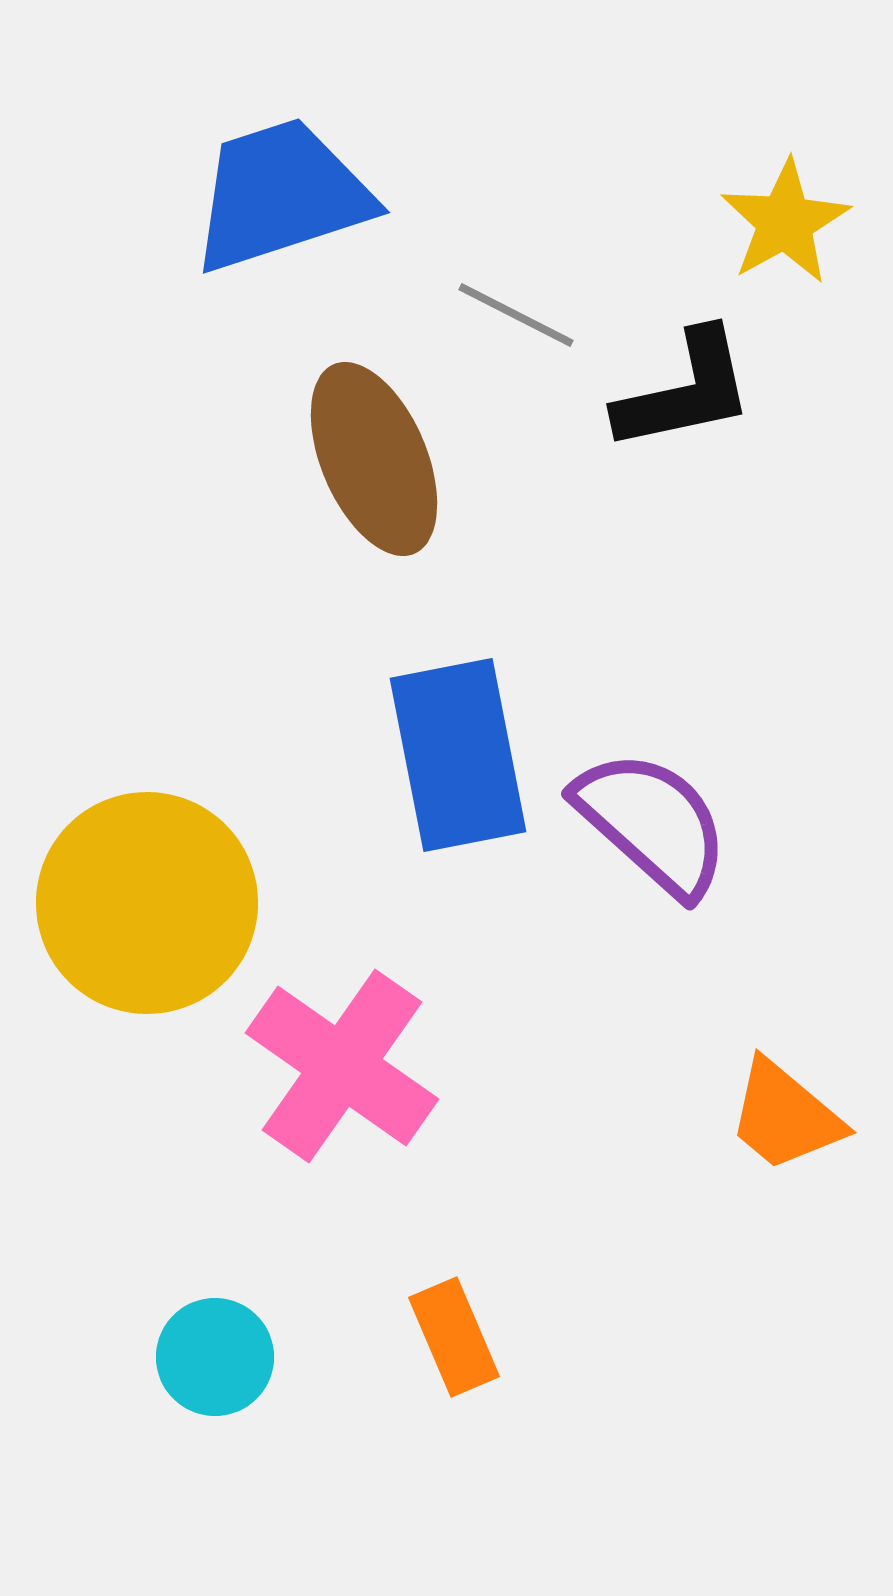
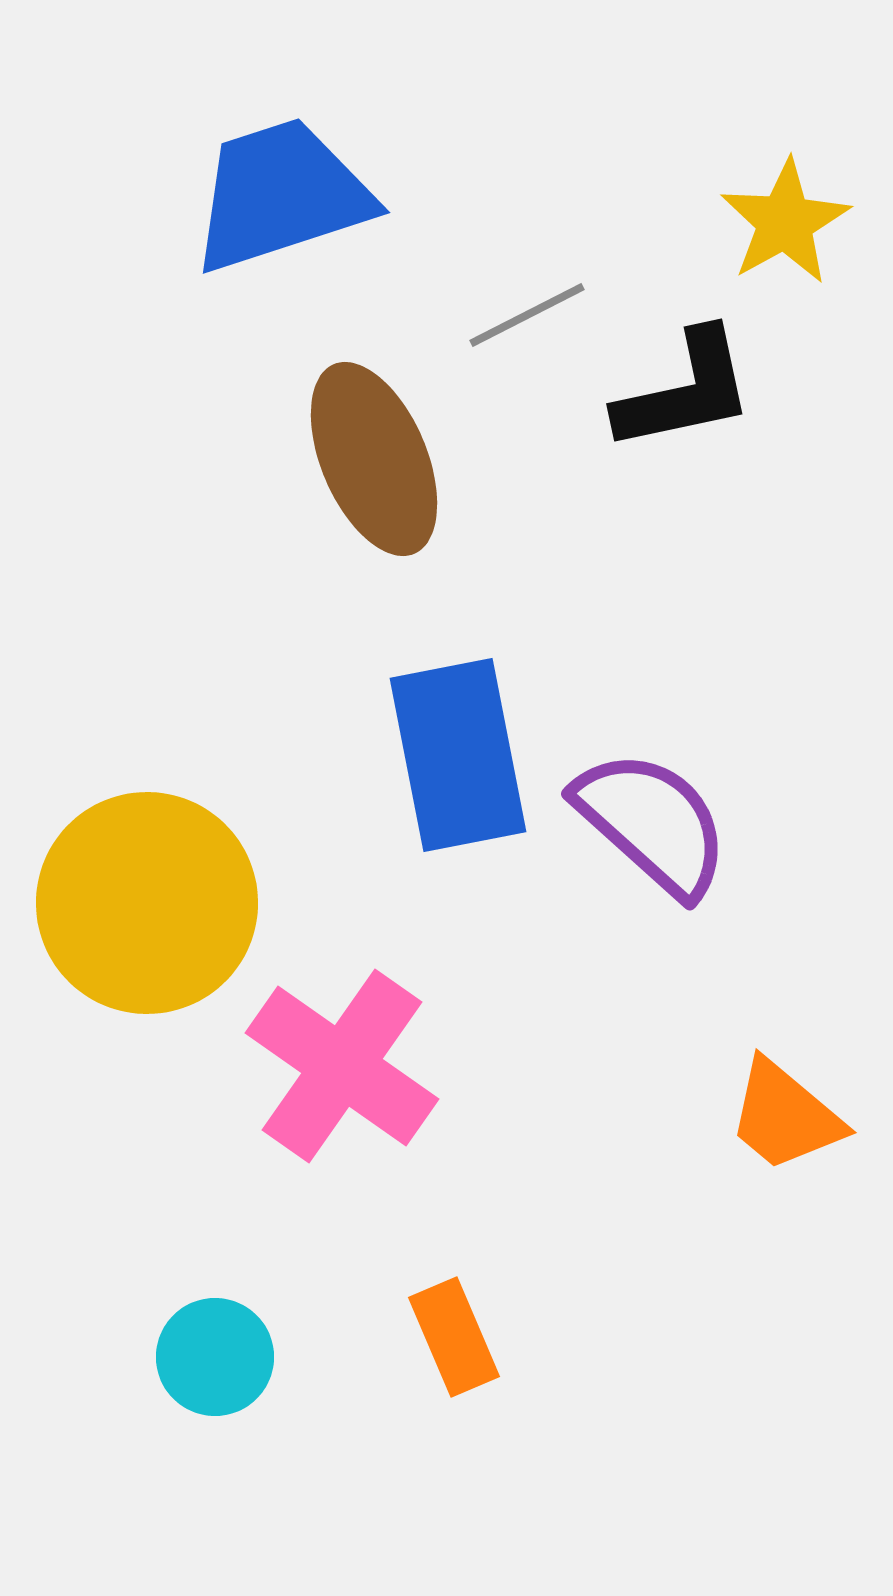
gray line: moved 11 px right; rotated 54 degrees counterclockwise
